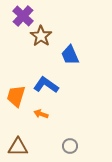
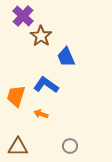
blue trapezoid: moved 4 px left, 2 px down
